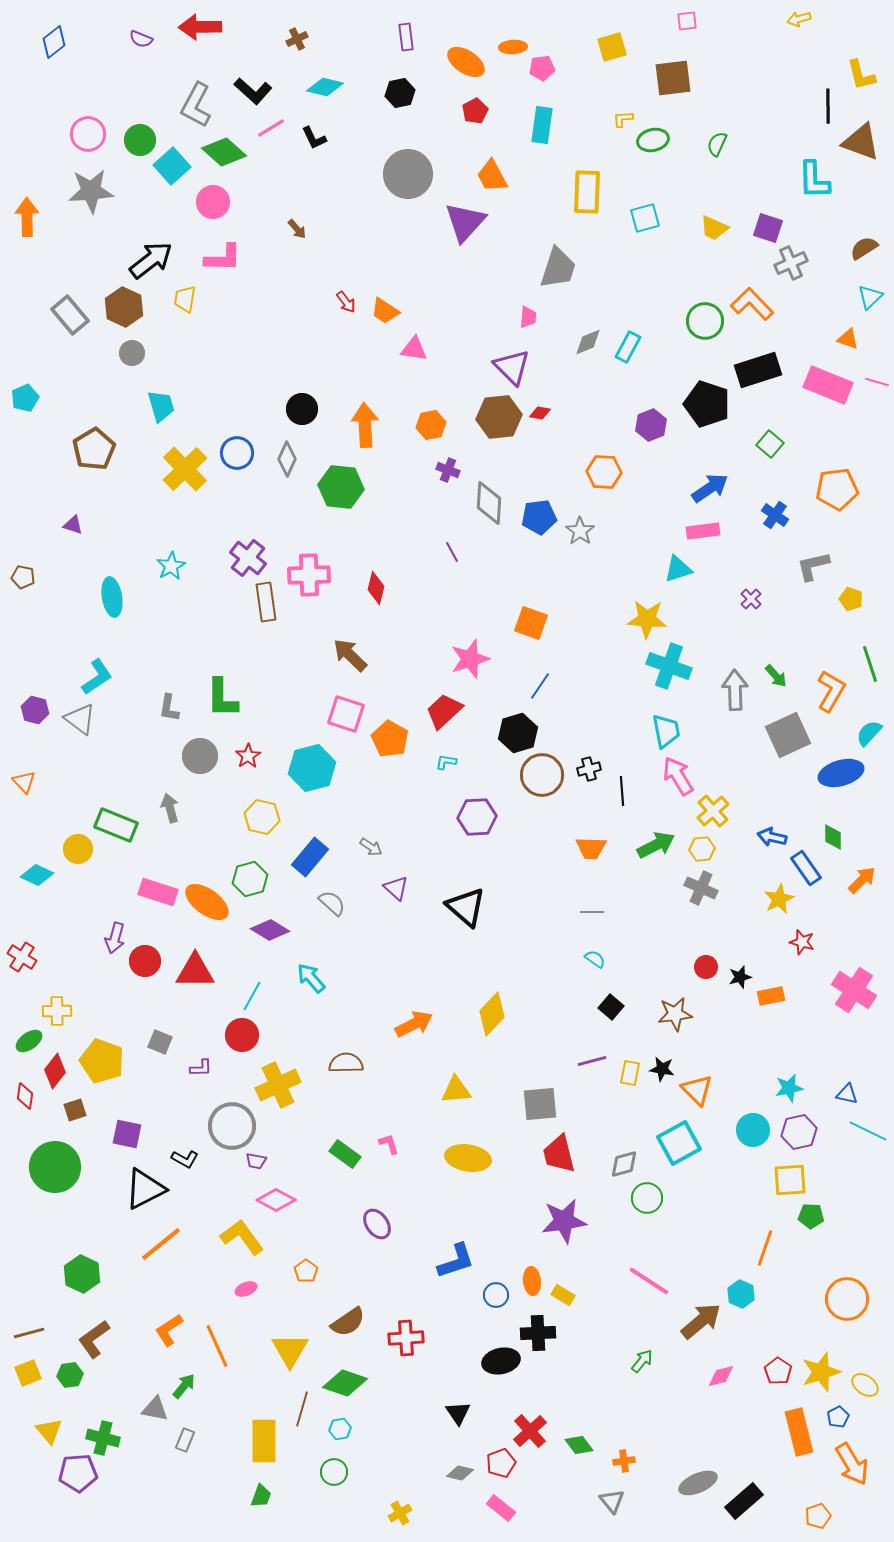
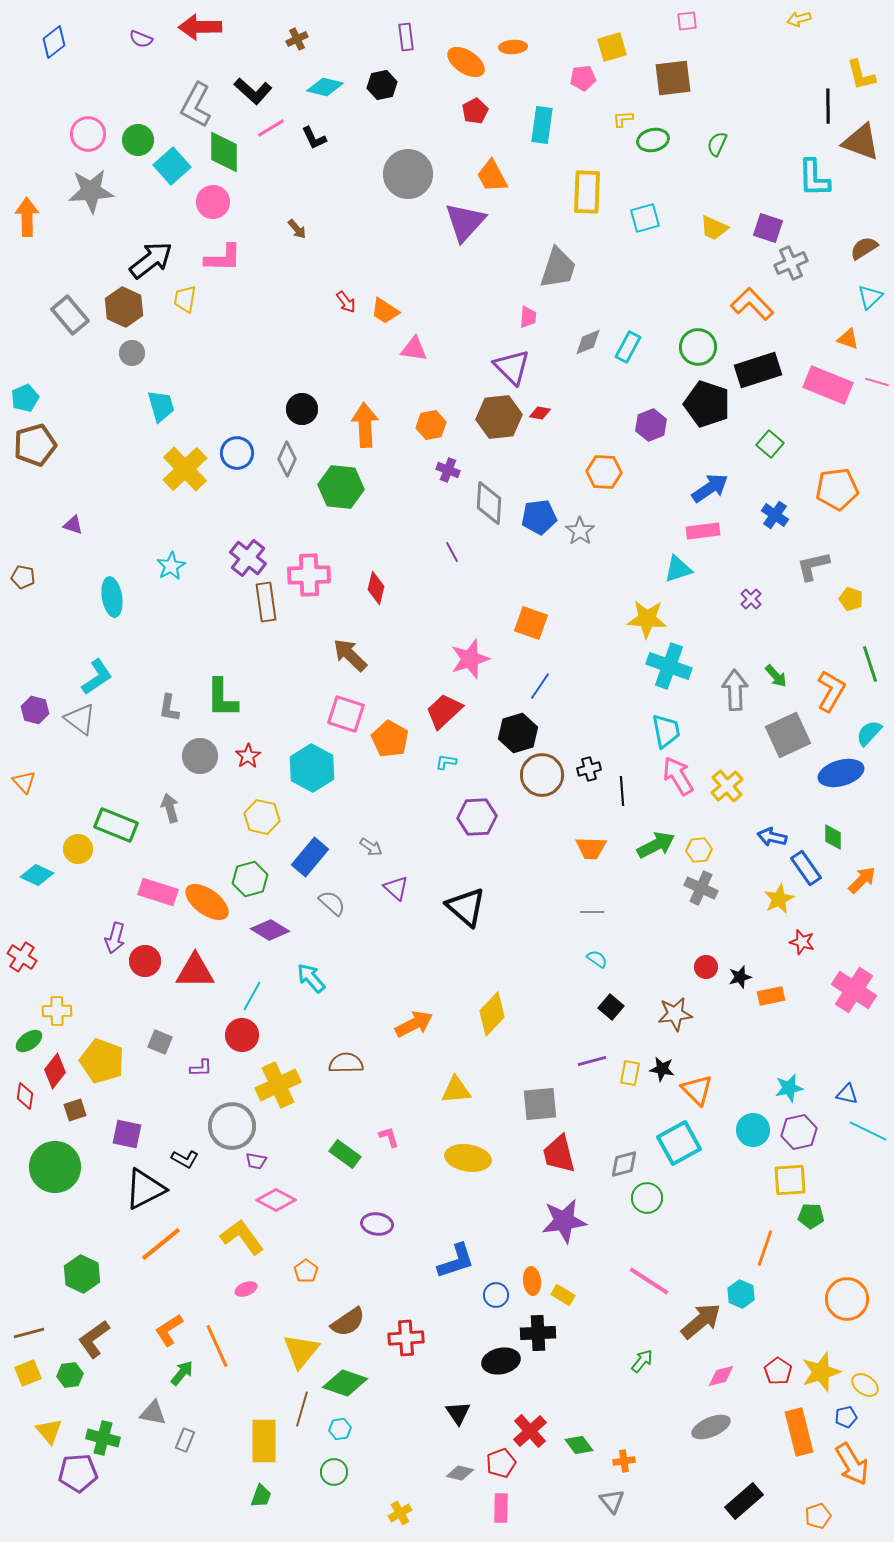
pink pentagon at (542, 68): moved 41 px right, 10 px down
black hexagon at (400, 93): moved 18 px left, 8 px up
green circle at (140, 140): moved 2 px left
green diamond at (224, 152): rotated 48 degrees clockwise
cyan L-shape at (814, 180): moved 2 px up
green circle at (705, 321): moved 7 px left, 26 px down
brown pentagon at (94, 449): moved 59 px left, 4 px up; rotated 15 degrees clockwise
cyan hexagon at (312, 768): rotated 18 degrees counterclockwise
yellow cross at (713, 811): moved 14 px right, 25 px up
yellow hexagon at (702, 849): moved 3 px left, 1 px down
cyan semicircle at (595, 959): moved 2 px right
pink L-shape at (389, 1144): moved 7 px up
purple ellipse at (377, 1224): rotated 48 degrees counterclockwise
yellow triangle at (290, 1350): moved 11 px right, 1 px down; rotated 9 degrees clockwise
green arrow at (184, 1386): moved 2 px left, 13 px up
gray triangle at (155, 1409): moved 2 px left, 4 px down
blue pentagon at (838, 1417): moved 8 px right; rotated 15 degrees clockwise
gray ellipse at (698, 1483): moved 13 px right, 56 px up
pink rectangle at (501, 1508): rotated 52 degrees clockwise
